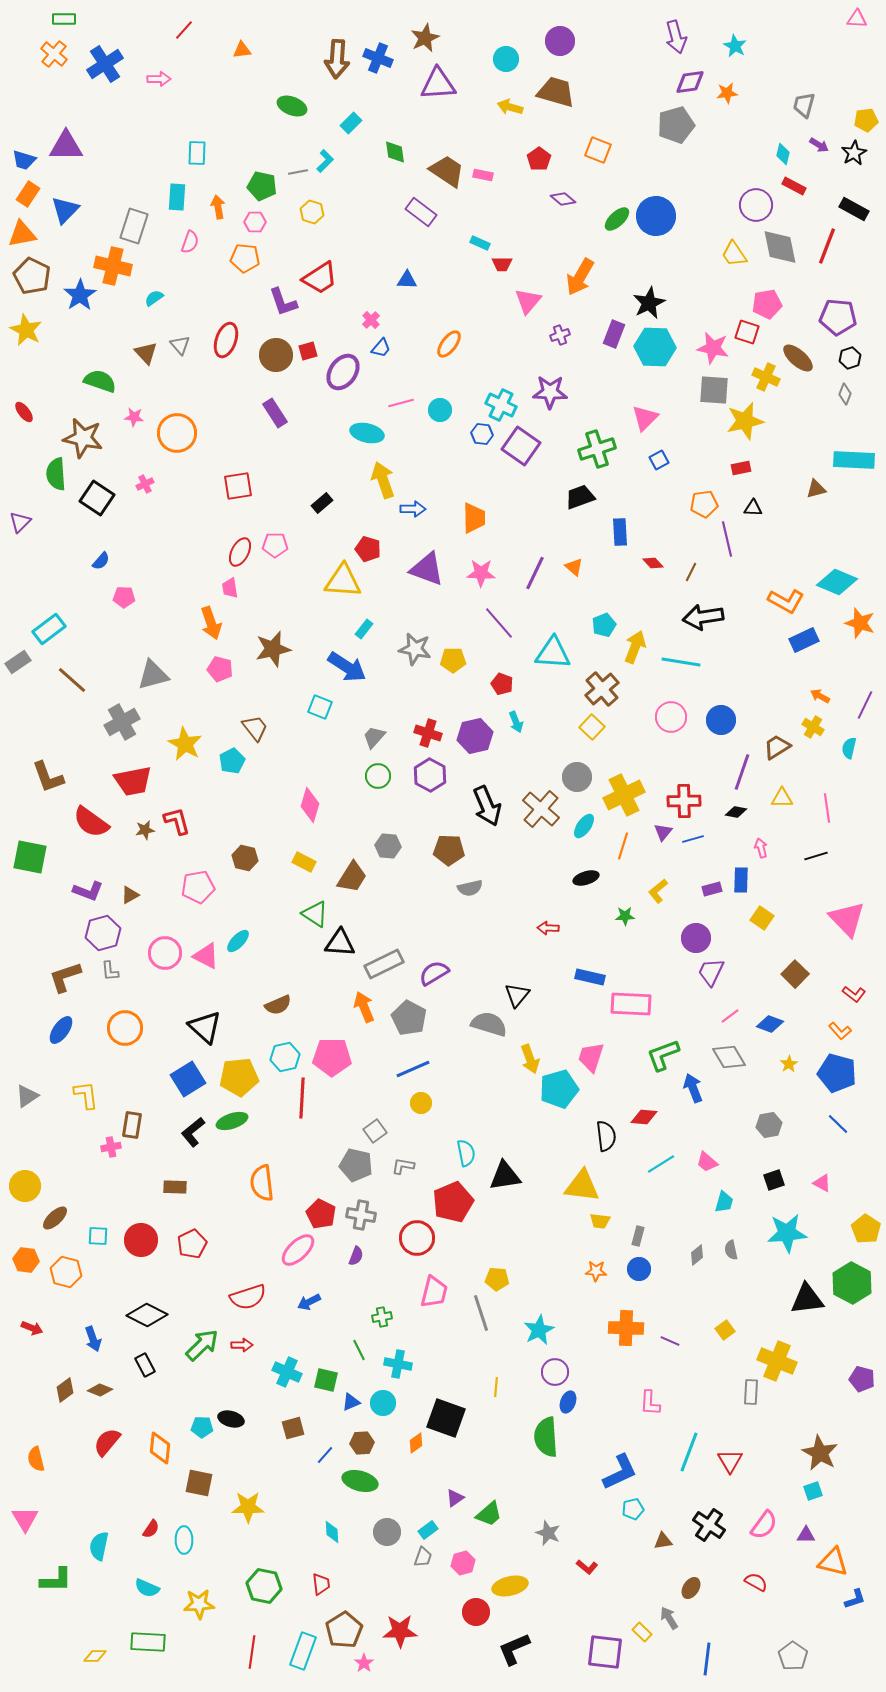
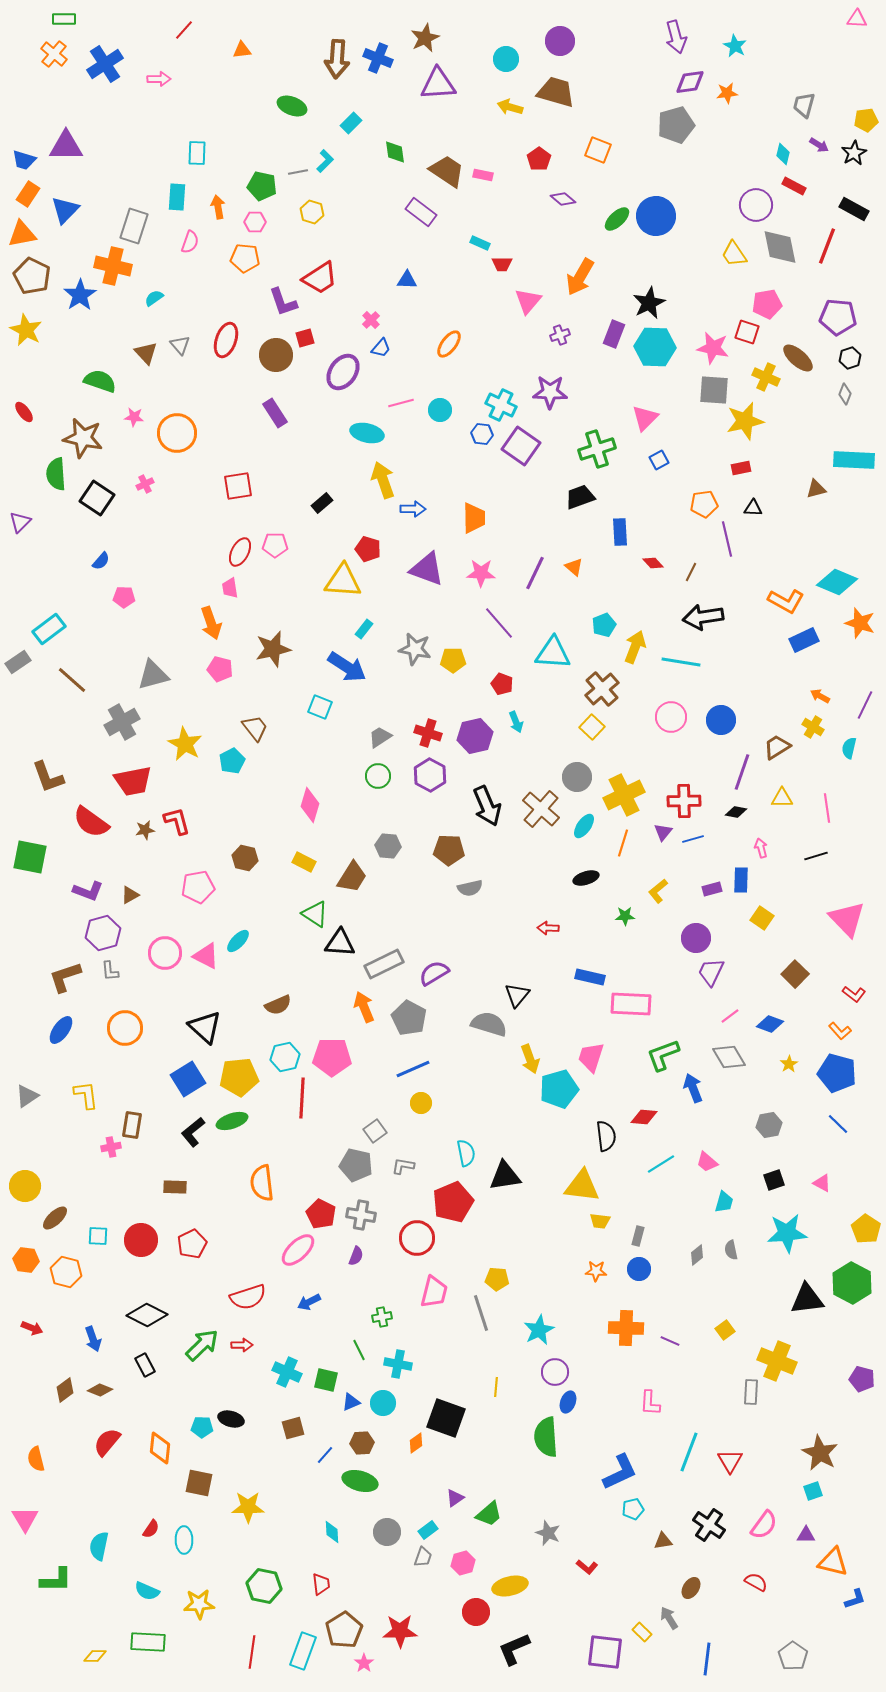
red square at (308, 351): moved 3 px left, 13 px up
gray trapezoid at (374, 737): moved 6 px right; rotated 15 degrees clockwise
orange line at (623, 846): moved 3 px up
cyan semicircle at (147, 1588): moved 3 px down
